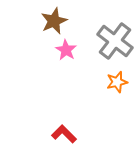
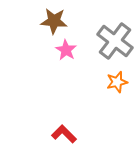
brown star: rotated 28 degrees clockwise
